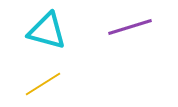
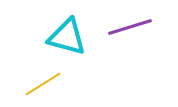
cyan triangle: moved 20 px right, 6 px down
